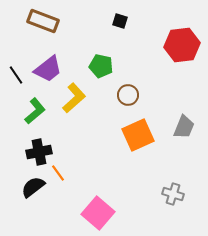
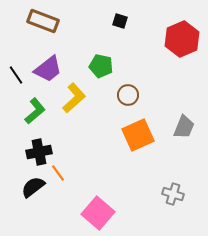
red hexagon: moved 6 px up; rotated 16 degrees counterclockwise
